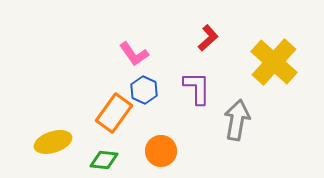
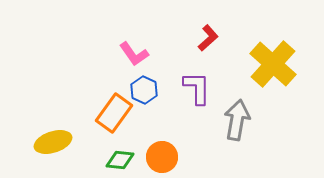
yellow cross: moved 1 px left, 2 px down
orange circle: moved 1 px right, 6 px down
green diamond: moved 16 px right
